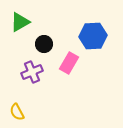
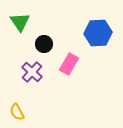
green triangle: rotated 35 degrees counterclockwise
blue hexagon: moved 5 px right, 3 px up
pink rectangle: moved 1 px down
purple cross: rotated 25 degrees counterclockwise
